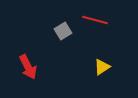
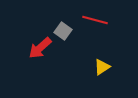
gray square: rotated 24 degrees counterclockwise
red arrow: moved 12 px right, 19 px up; rotated 75 degrees clockwise
